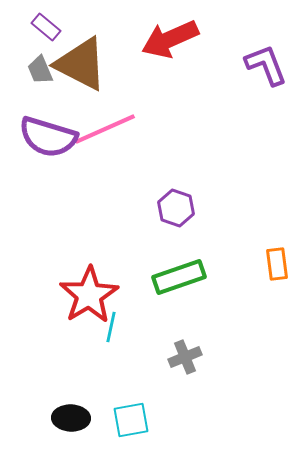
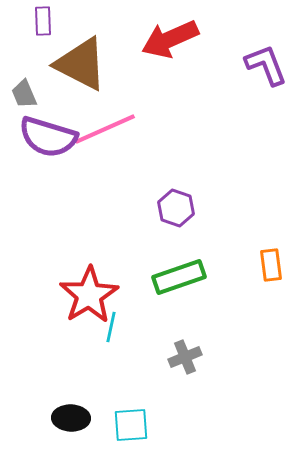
purple rectangle: moved 3 px left, 6 px up; rotated 48 degrees clockwise
gray trapezoid: moved 16 px left, 24 px down
orange rectangle: moved 6 px left, 1 px down
cyan square: moved 5 px down; rotated 6 degrees clockwise
